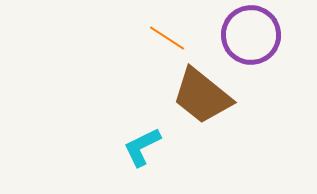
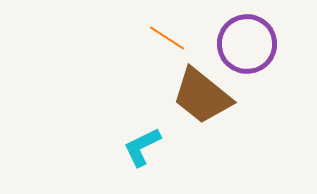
purple circle: moved 4 px left, 9 px down
